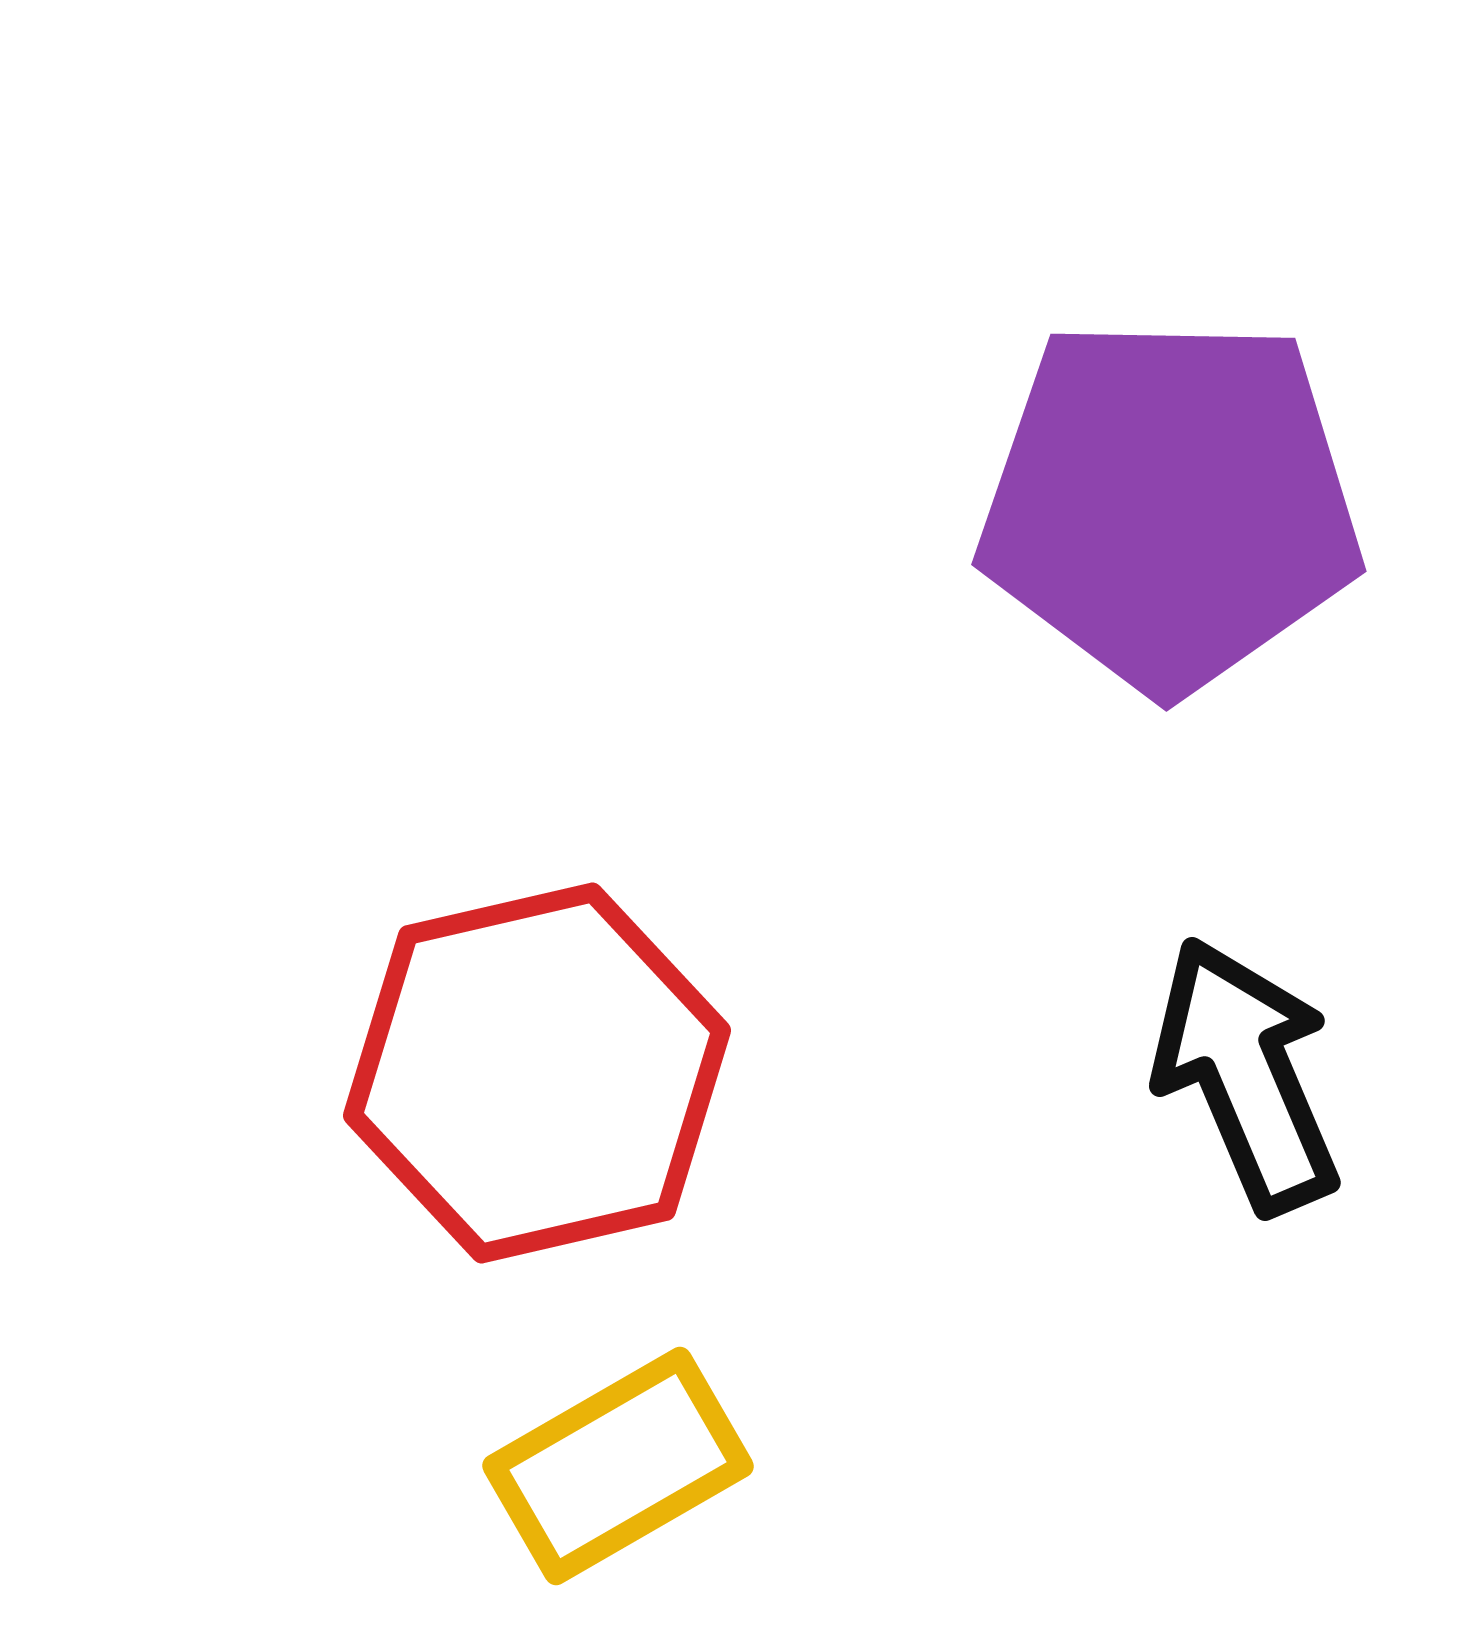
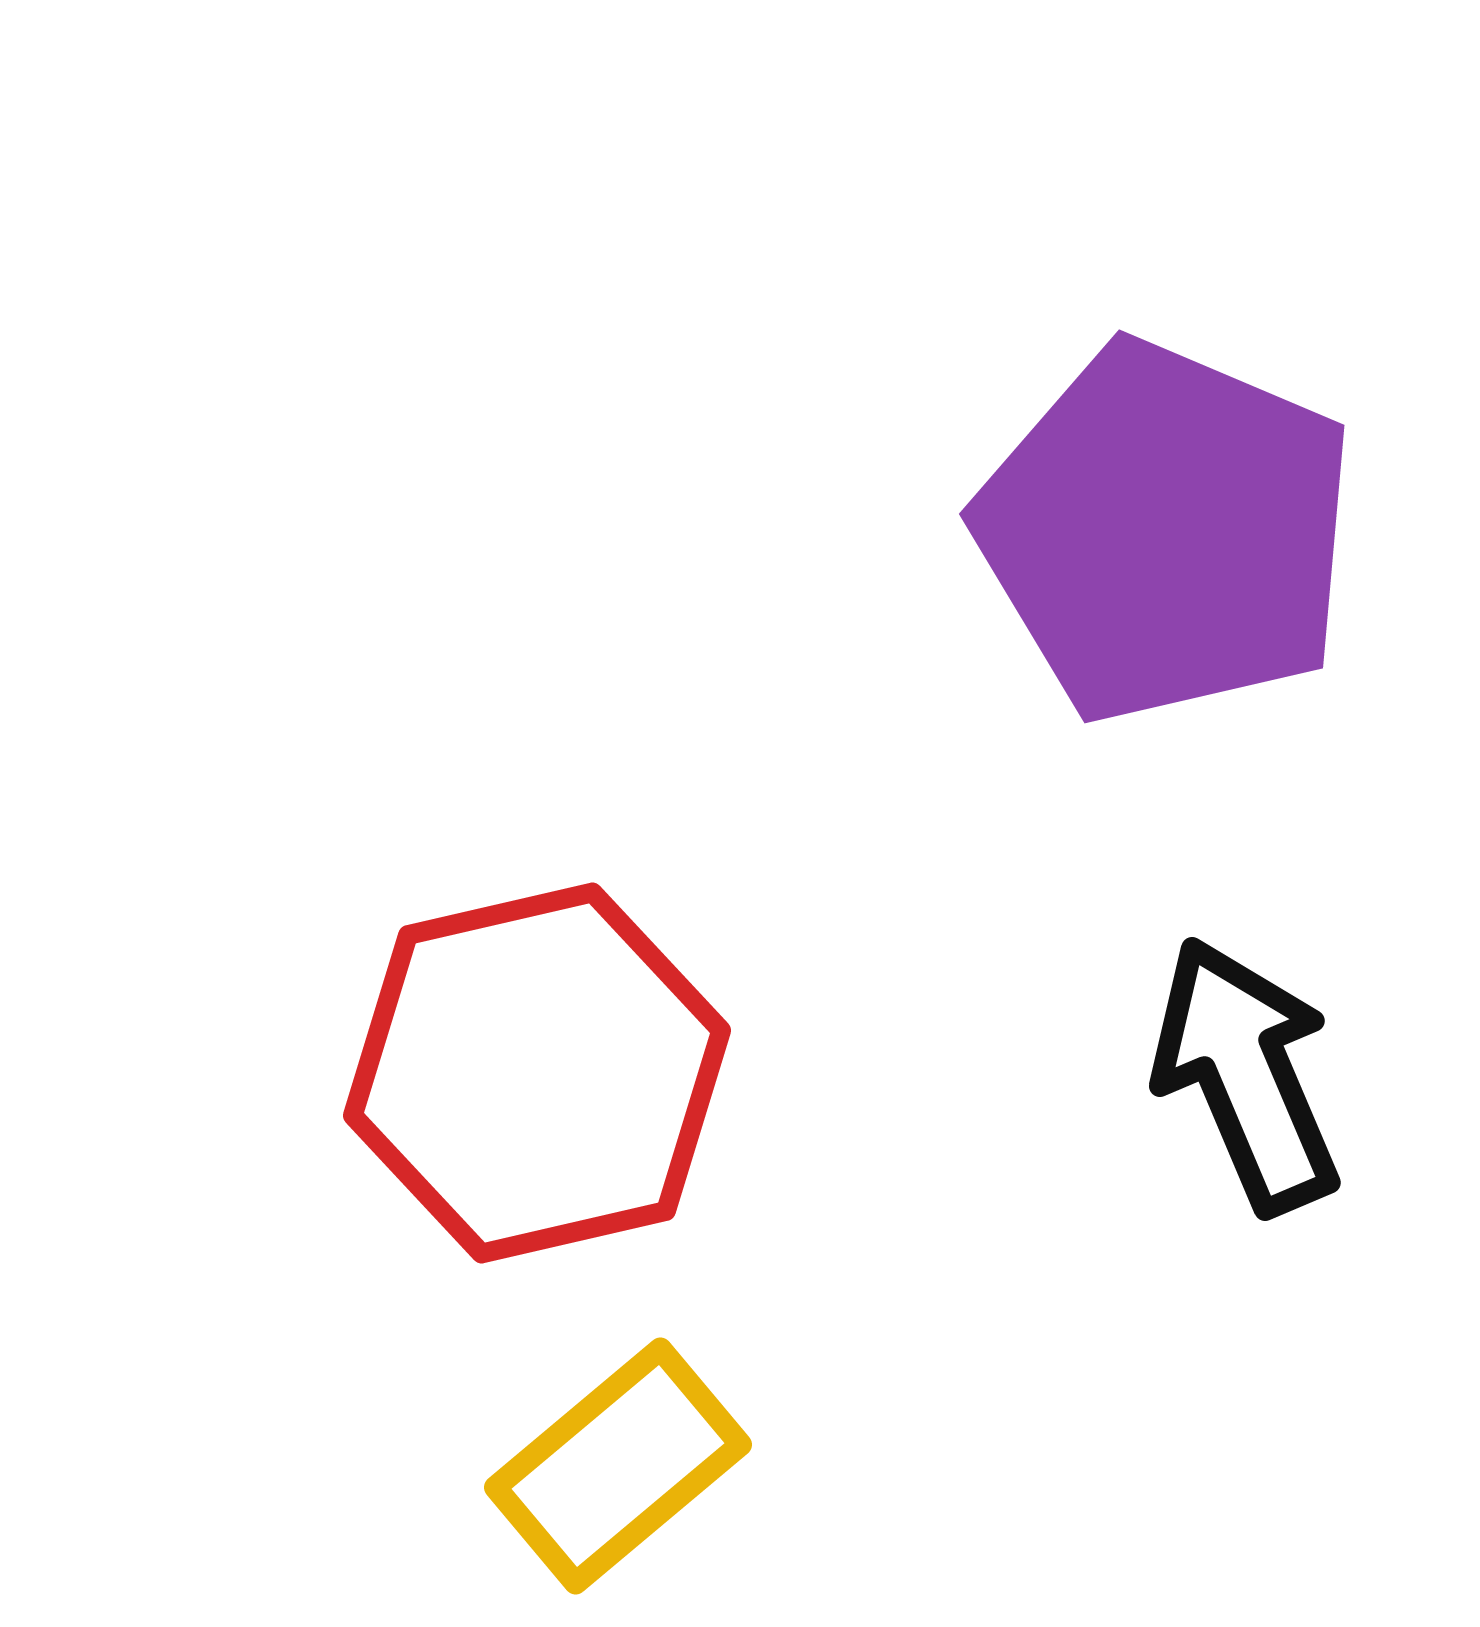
purple pentagon: moved 4 px left, 28 px down; rotated 22 degrees clockwise
yellow rectangle: rotated 10 degrees counterclockwise
